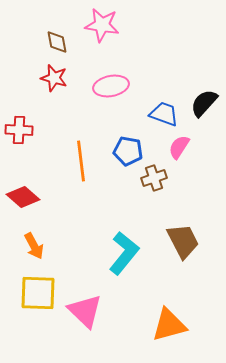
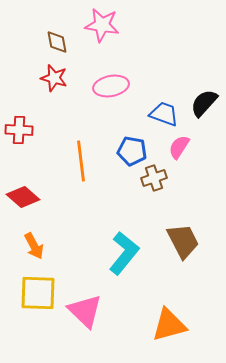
blue pentagon: moved 4 px right
